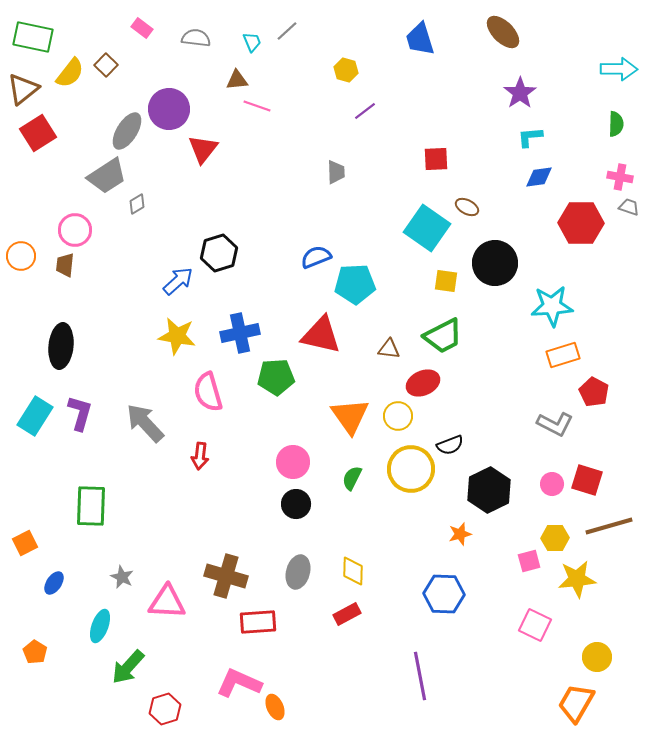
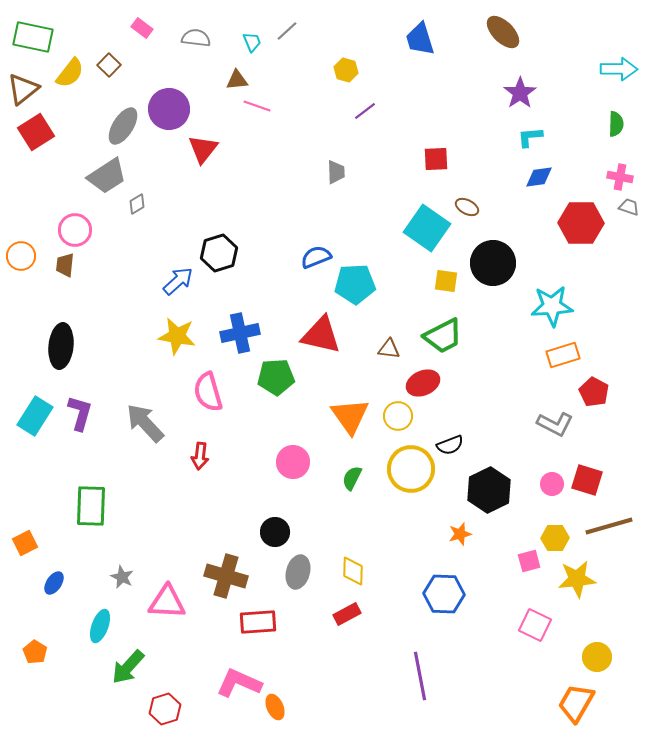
brown square at (106, 65): moved 3 px right
gray ellipse at (127, 131): moved 4 px left, 5 px up
red square at (38, 133): moved 2 px left, 1 px up
black circle at (495, 263): moved 2 px left
black circle at (296, 504): moved 21 px left, 28 px down
